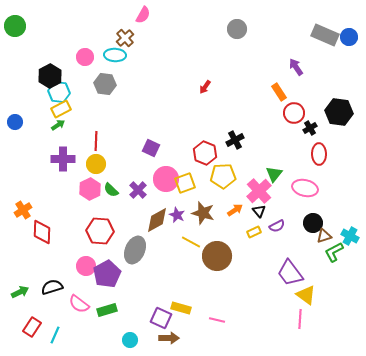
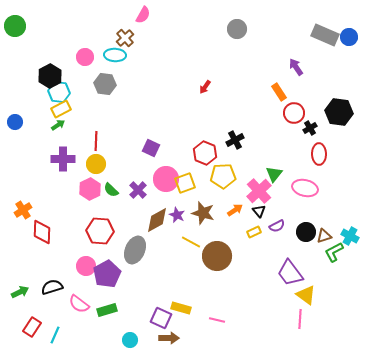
black circle at (313, 223): moved 7 px left, 9 px down
